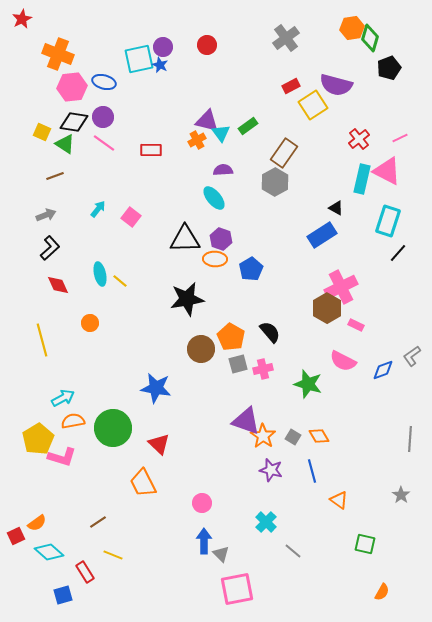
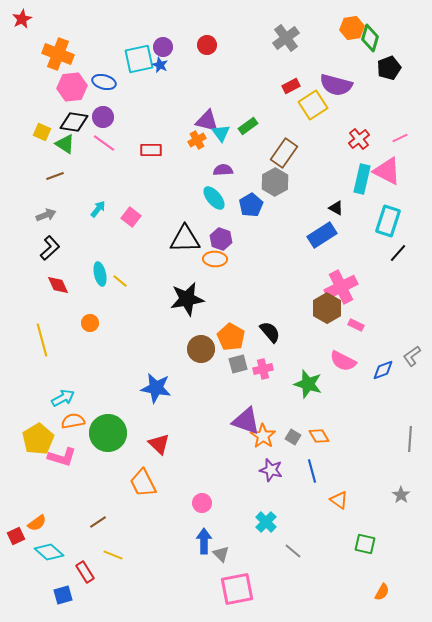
blue pentagon at (251, 269): moved 64 px up
green circle at (113, 428): moved 5 px left, 5 px down
